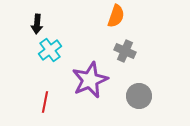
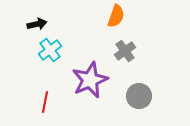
black arrow: rotated 108 degrees counterclockwise
gray cross: rotated 30 degrees clockwise
